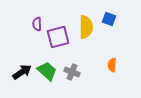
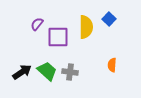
blue square: rotated 24 degrees clockwise
purple semicircle: rotated 40 degrees clockwise
purple square: rotated 15 degrees clockwise
gray cross: moved 2 px left; rotated 14 degrees counterclockwise
